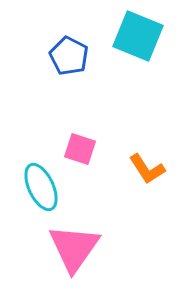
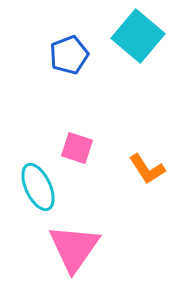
cyan square: rotated 18 degrees clockwise
blue pentagon: moved 1 px up; rotated 24 degrees clockwise
pink square: moved 3 px left, 1 px up
cyan ellipse: moved 3 px left
